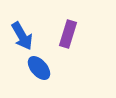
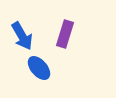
purple rectangle: moved 3 px left
